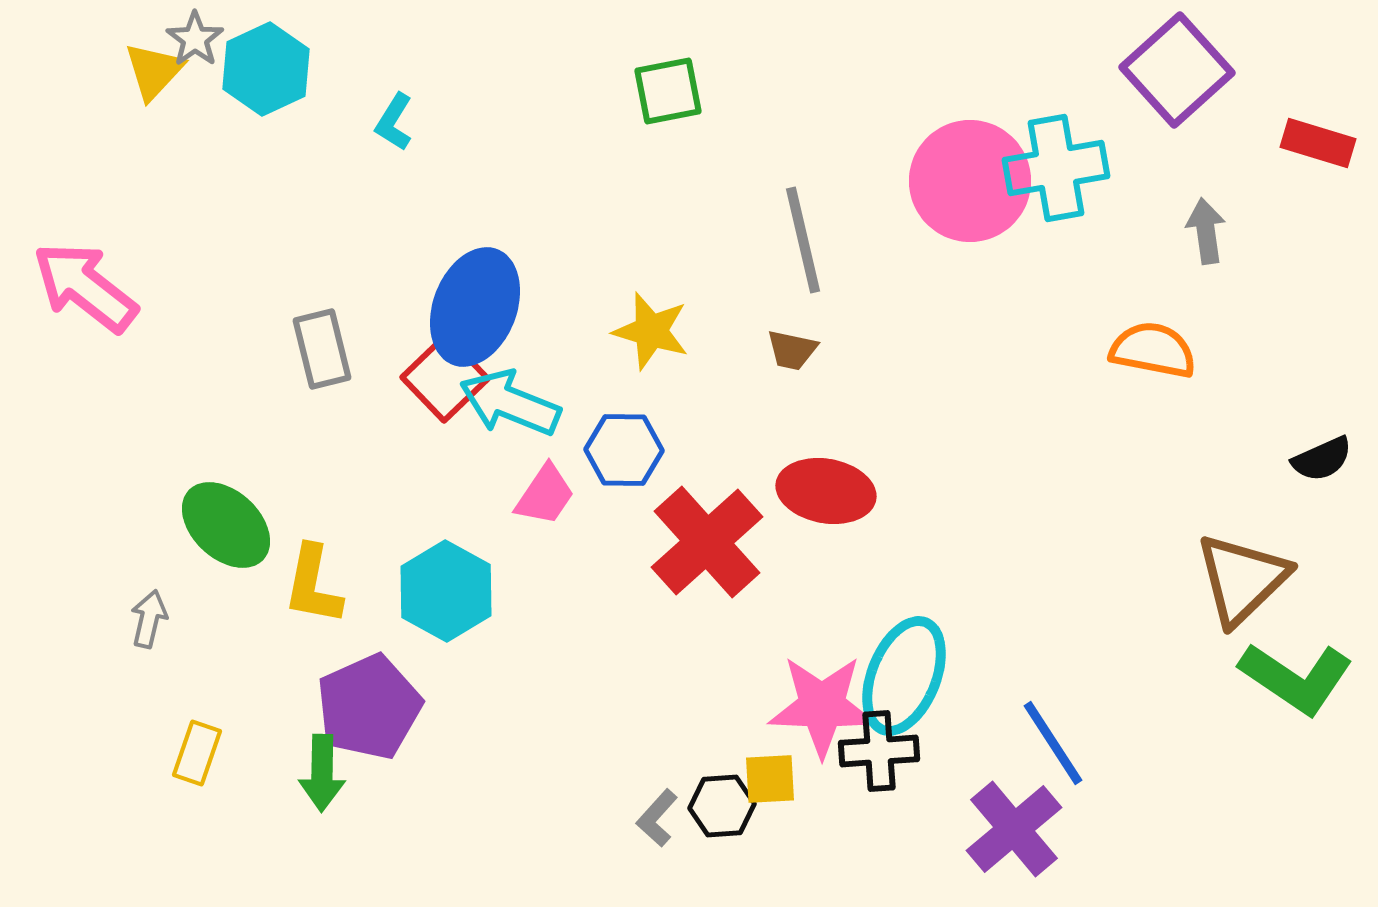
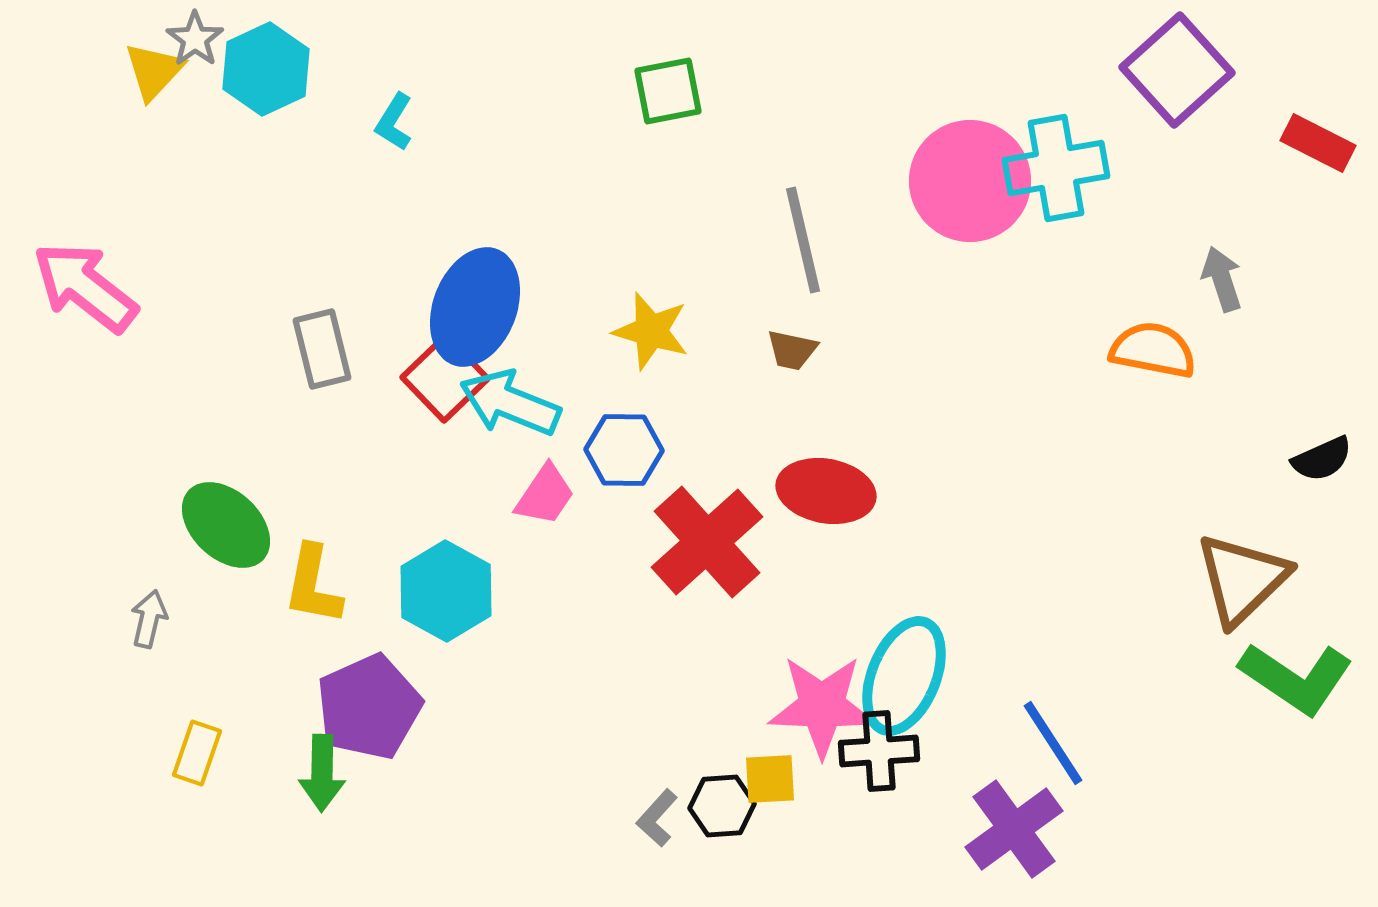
red rectangle at (1318, 143): rotated 10 degrees clockwise
gray arrow at (1206, 231): moved 16 px right, 48 px down; rotated 10 degrees counterclockwise
purple cross at (1014, 829): rotated 4 degrees clockwise
